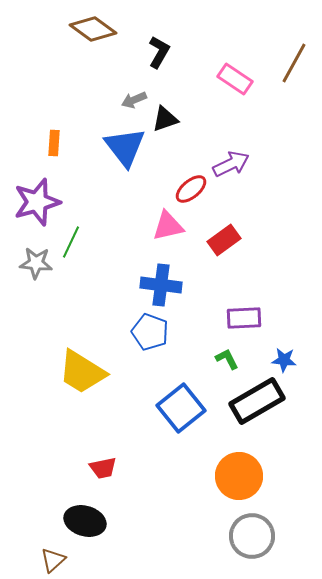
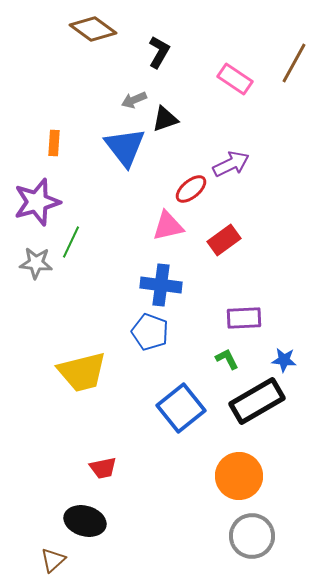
yellow trapezoid: rotated 46 degrees counterclockwise
